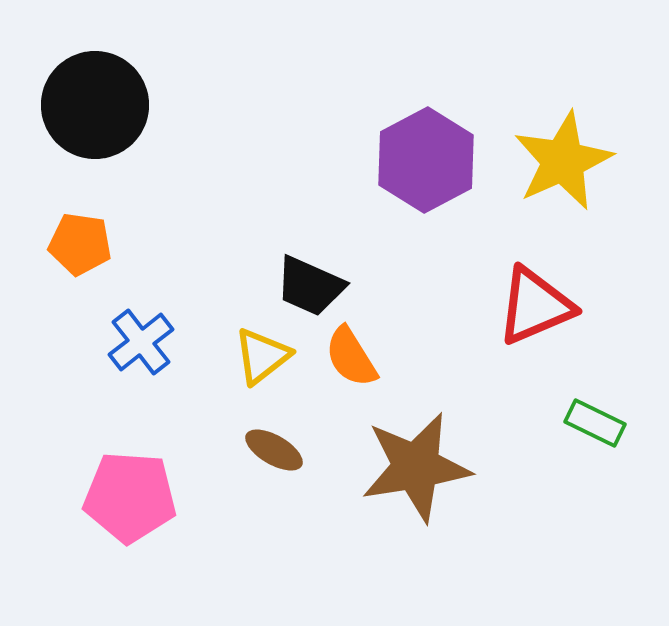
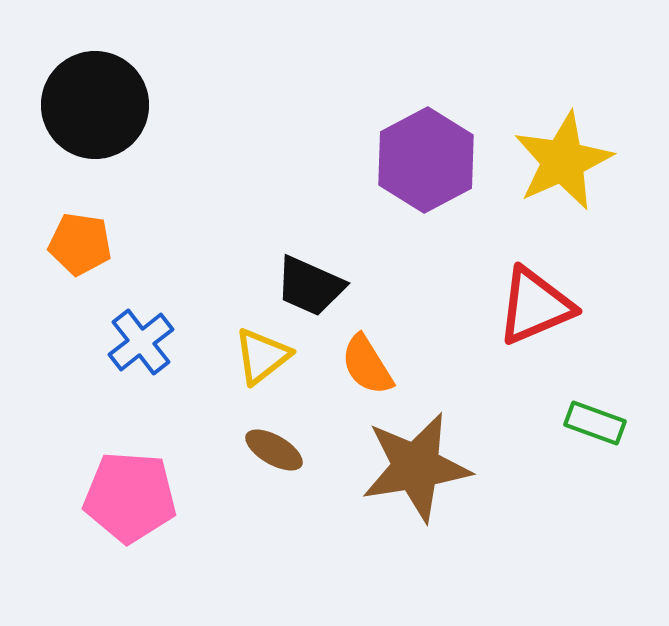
orange semicircle: moved 16 px right, 8 px down
green rectangle: rotated 6 degrees counterclockwise
